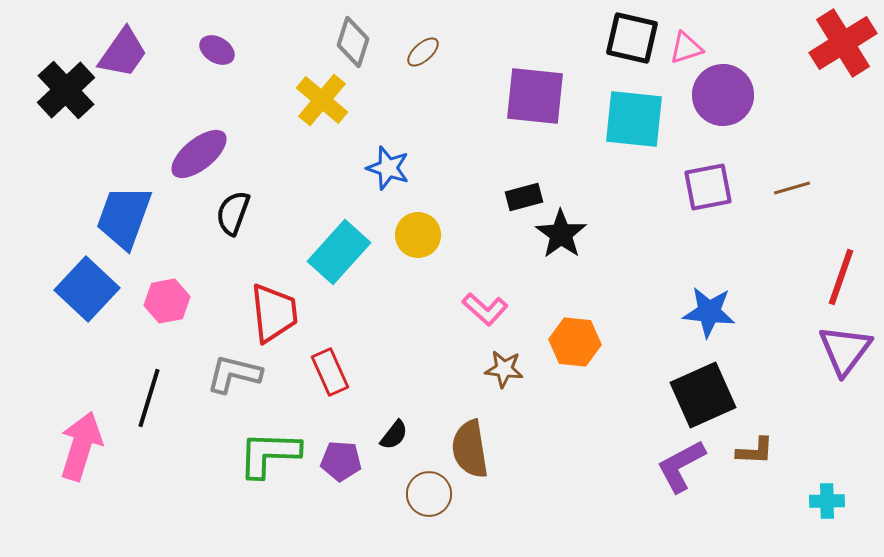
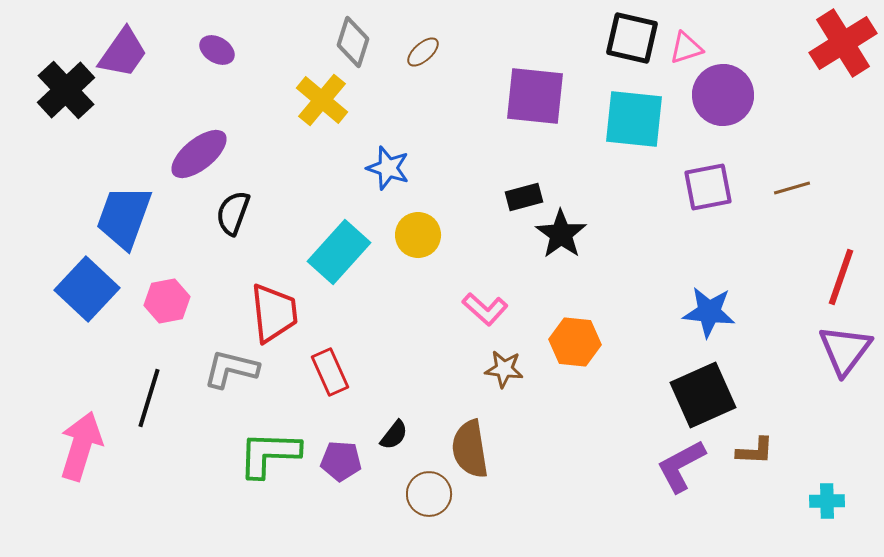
gray L-shape at (234, 374): moved 3 px left, 5 px up
